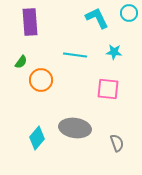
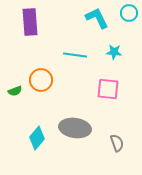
green semicircle: moved 6 px left, 29 px down; rotated 32 degrees clockwise
